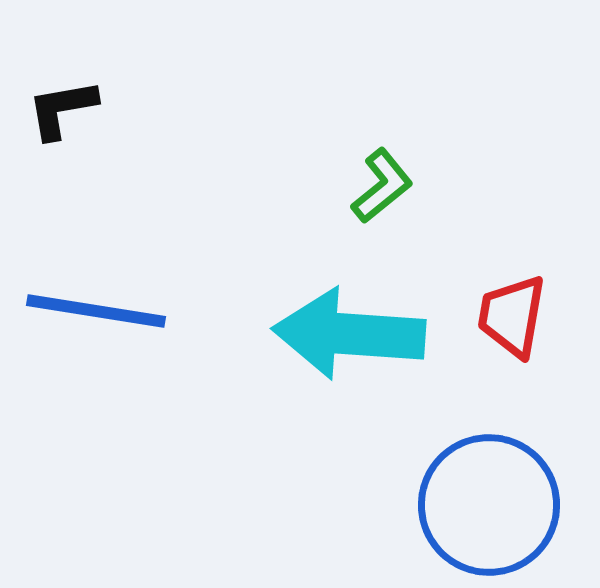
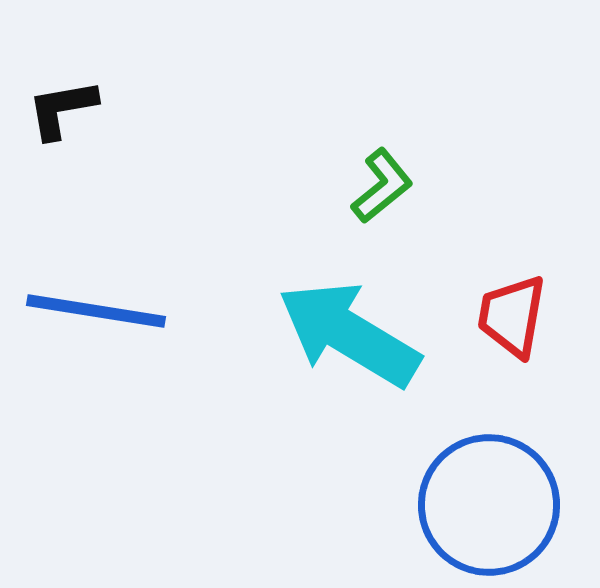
cyan arrow: rotated 27 degrees clockwise
